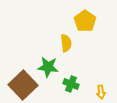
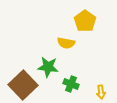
yellow semicircle: rotated 108 degrees clockwise
